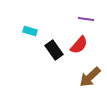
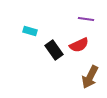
red semicircle: rotated 24 degrees clockwise
brown arrow: rotated 20 degrees counterclockwise
